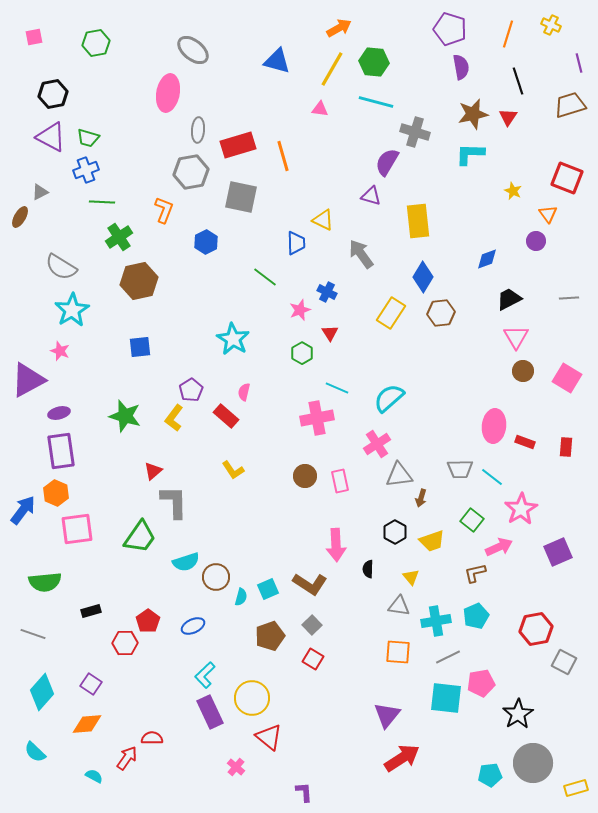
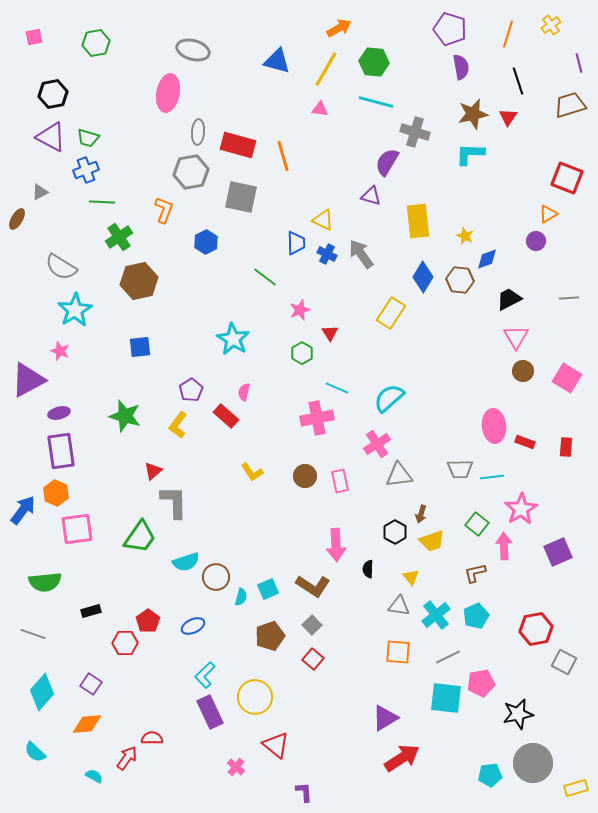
yellow cross at (551, 25): rotated 30 degrees clockwise
gray ellipse at (193, 50): rotated 24 degrees counterclockwise
yellow line at (332, 69): moved 6 px left
gray ellipse at (198, 130): moved 2 px down
red rectangle at (238, 145): rotated 32 degrees clockwise
yellow star at (513, 191): moved 48 px left, 45 px down
orange triangle at (548, 214): rotated 36 degrees clockwise
brown ellipse at (20, 217): moved 3 px left, 2 px down
blue cross at (327, 292): moved 38 px up
cyan star at (72, 310): moved 3 px right
brown hexagon at (441, 313): moved 19 px right, 33 px up; rotated 12 degrees clockwise
yellow L-shape at (174, 418): moved 4 px right, 7 px down
pink ellipse at (494, 426): rotated 12 degrees counterclockwise
yellow L-shape at (233, 470): moved 19 px right, 2 px down
cyan line at (492, 477): rotated 45 degrees counterclockwise
brown arrow at (421, 498): moved 16 px down
green square at (472, 520): moved 5 px right, 4 px down
pink arrow at (499, 547): moved 5 px right, 1 px up; rotated 68 degrees counterclockwise
brown L-shape at (310, 584): moved 3 px right, 2 px down
cyan cross at (436, 621): moved 6 px up; rotated 28 degrees counterclockwise
red square at (313, 659): rotated 10 degrees clockwise
yellow circle at (252, 698): moved 3 px right, 1 px up
black star at (518, 714): rotated 20 degrees clockwise
purple triangle at (387, 715): moved 2 px left, 3 px down; rotated 20 degrees clockwise
red triangle at (269, 737): moved 7 px right, 8 px down
